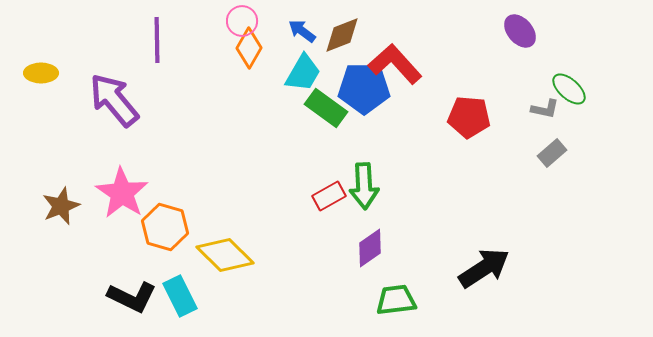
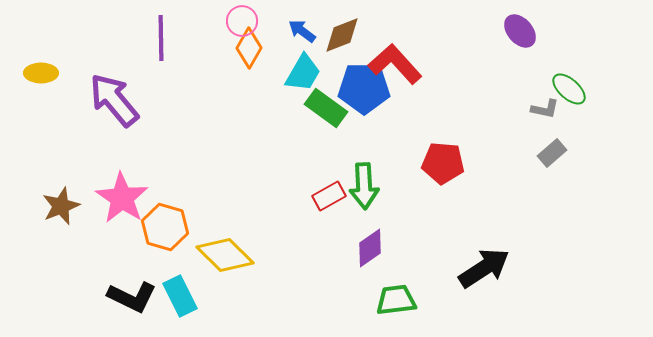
purple line: moved 4 px right, 2 px up
red pentagon: moved 26 px left, 46 px down
pink star: moved 5 px down
